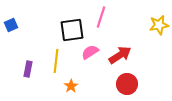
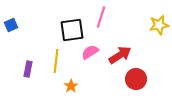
red circle: moved 9 px right, 5 px up
